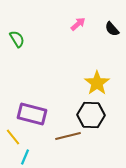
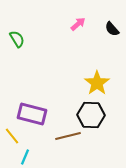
yellow line: moved 1 px left, 1 px up
